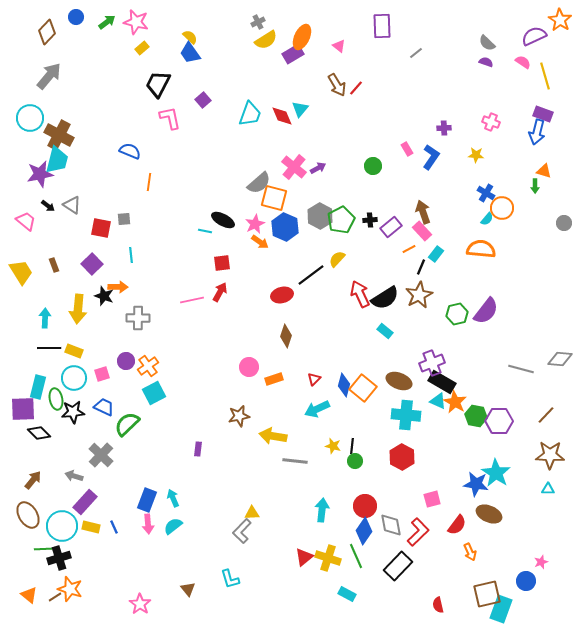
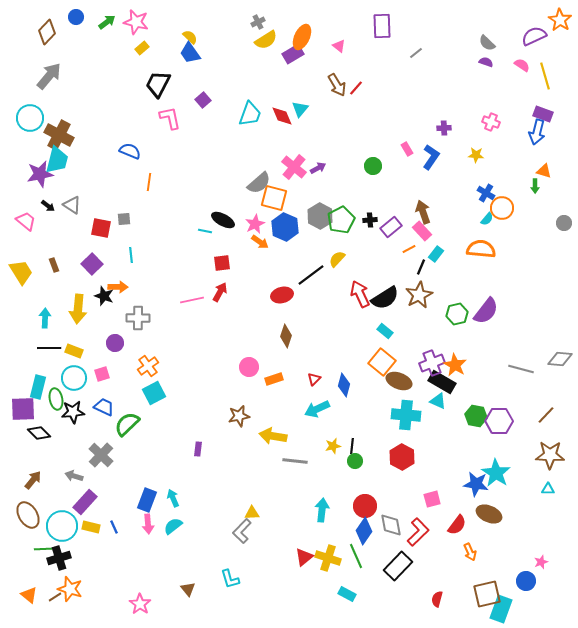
pink semicircle at (523, 62): moved 1 px left, 3 px down
purple circle at (126, 361): moved 11 px left, 18 px up
orange square at (363, 388): moved 19 px right, 26 px up
orange star at (455, 402): moved 37 px up
yellow star at (333, 446): rotated 28 degrees counterclockwise
red semicircle at (438, 605): moved 1 px left, 6 px up; rotated 28 degrees clockwise
